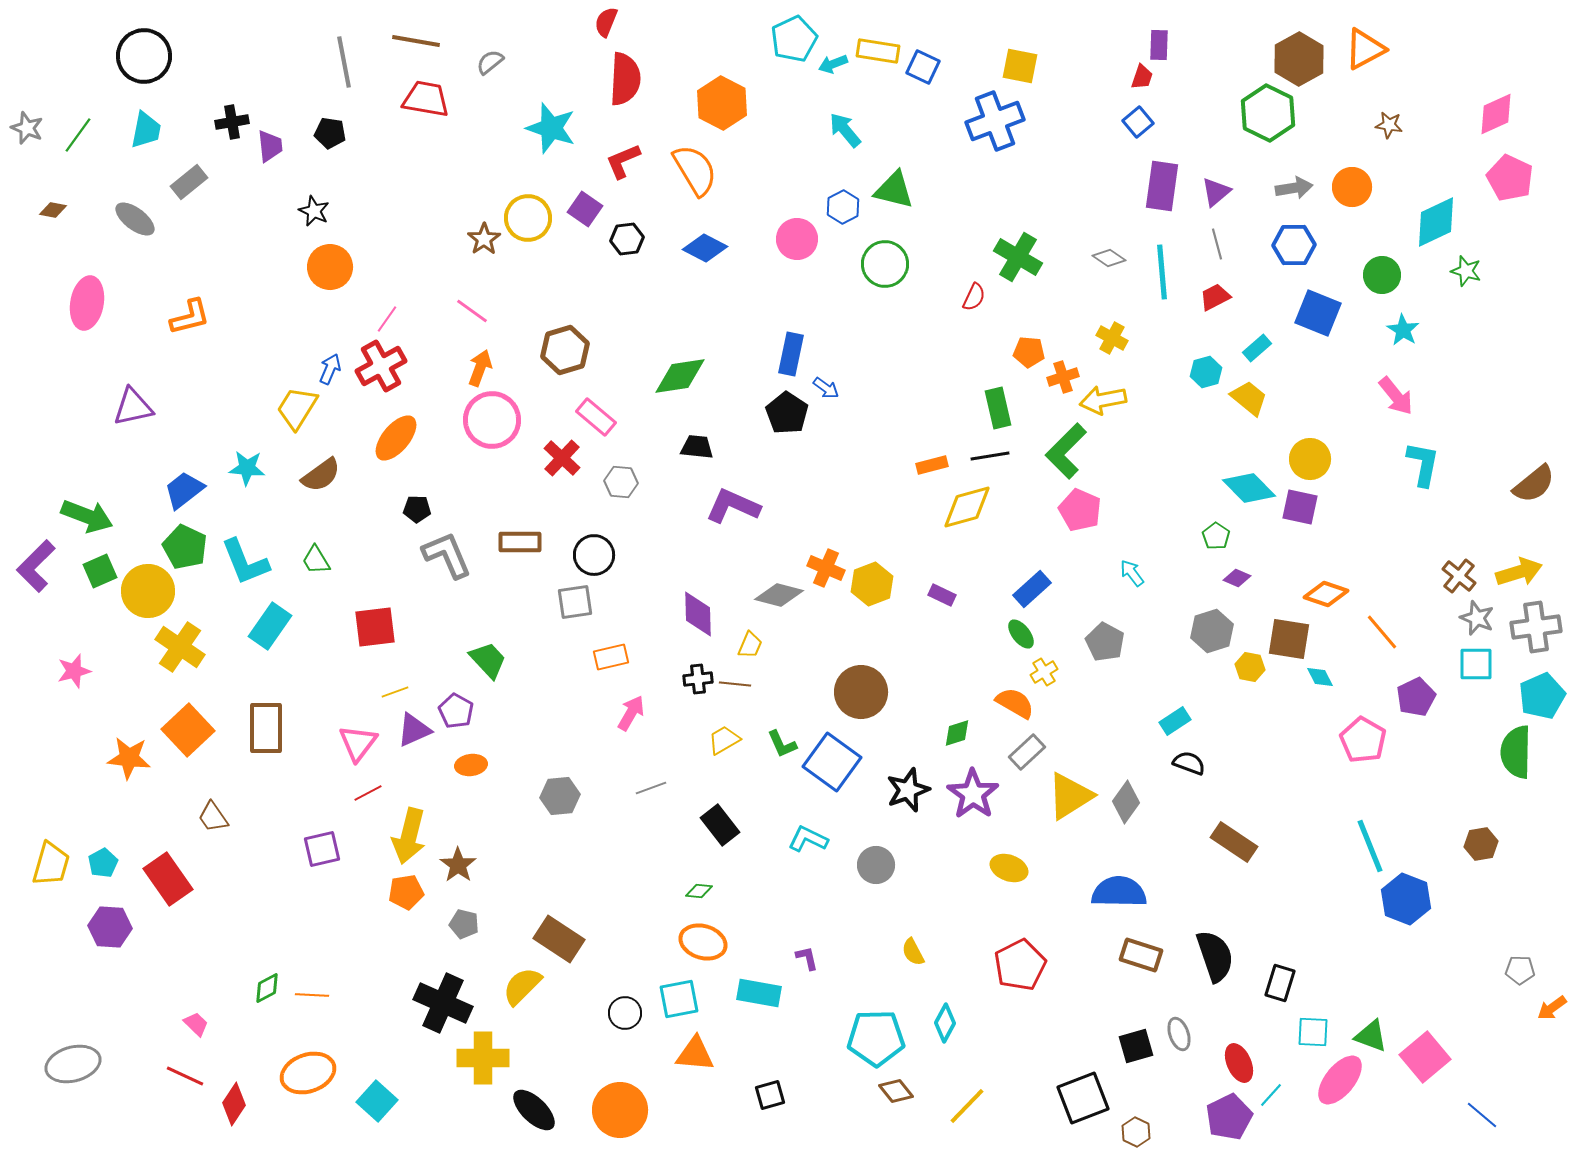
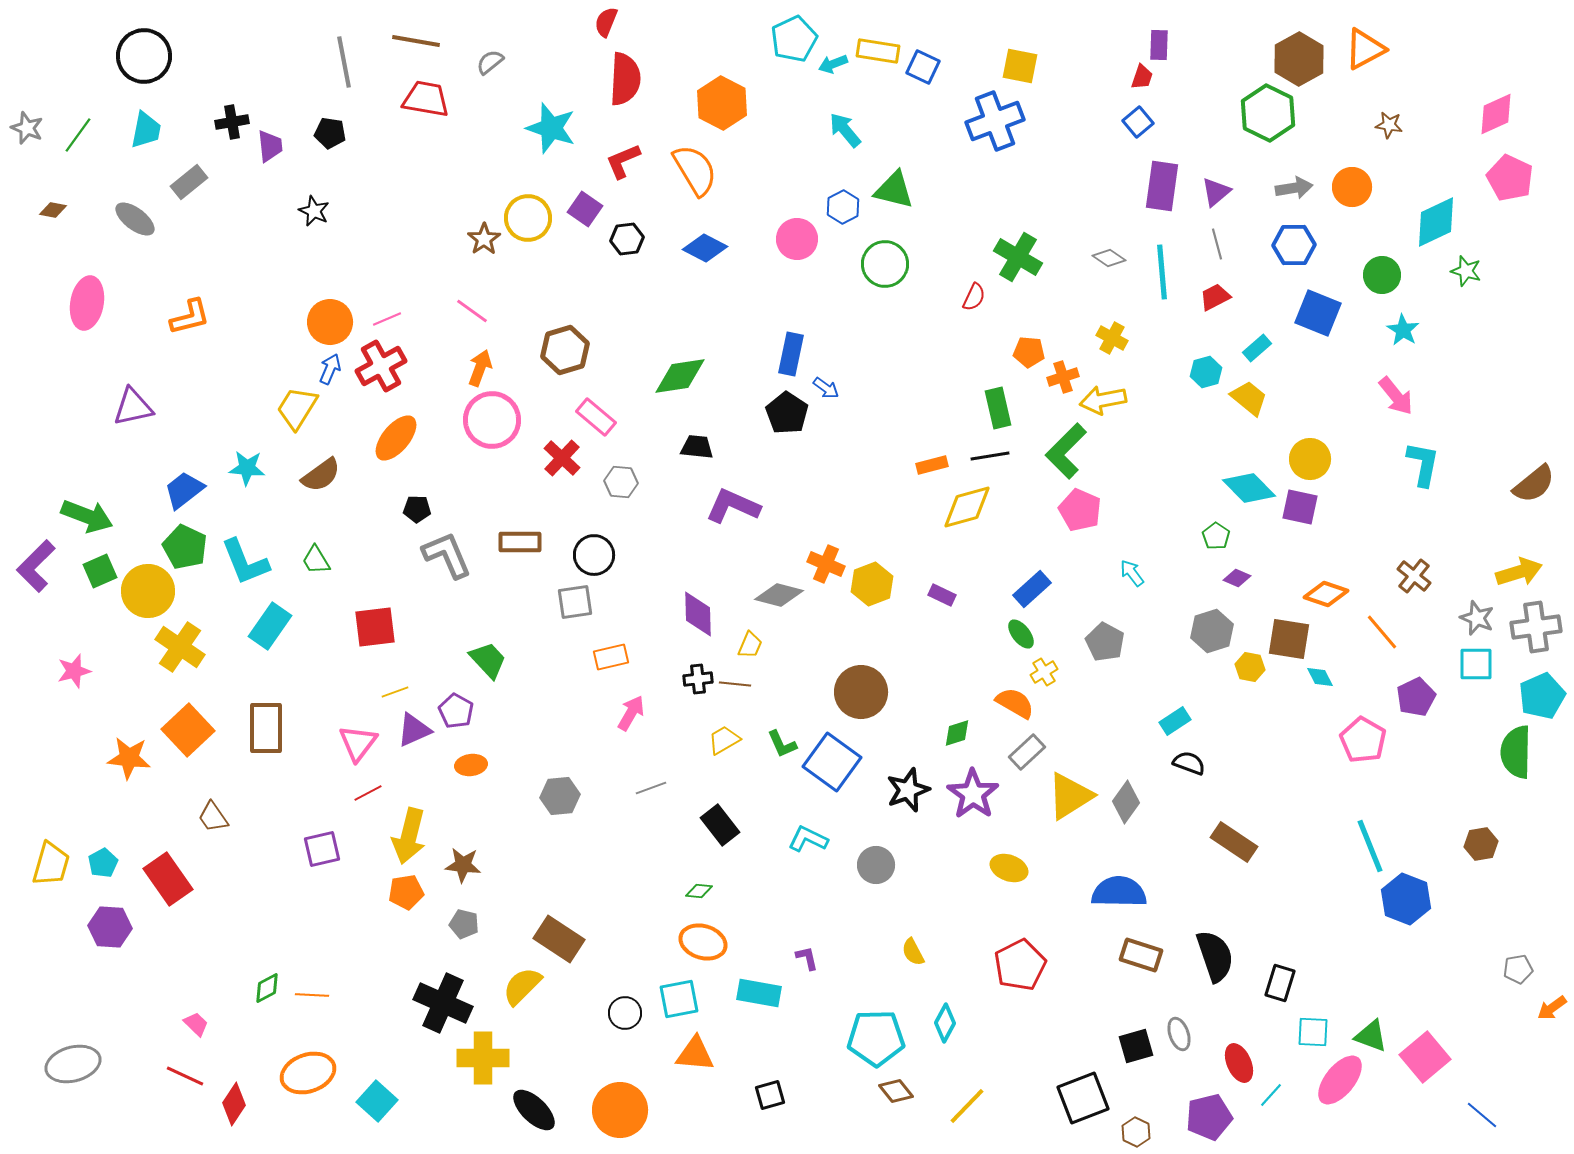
orange circle at (330, 267): moved 55 px down
pink line at (387, 319): rotated 32 degrees clockwise
orange cross at (826, 568): moved 4 px up
brown cross at (1459, 576): moved 45 px left
brown star at (458, 865): moved 5 px right; rotated 30 degrees counterclockwise
gray pentagon at (1520, 970): moved 2 px left, 1 px up; rotated 12 degrees counterclockwise
purple pentagon at (1229, 1117): moved 20 px left; rotated 12 degrees clockwise
